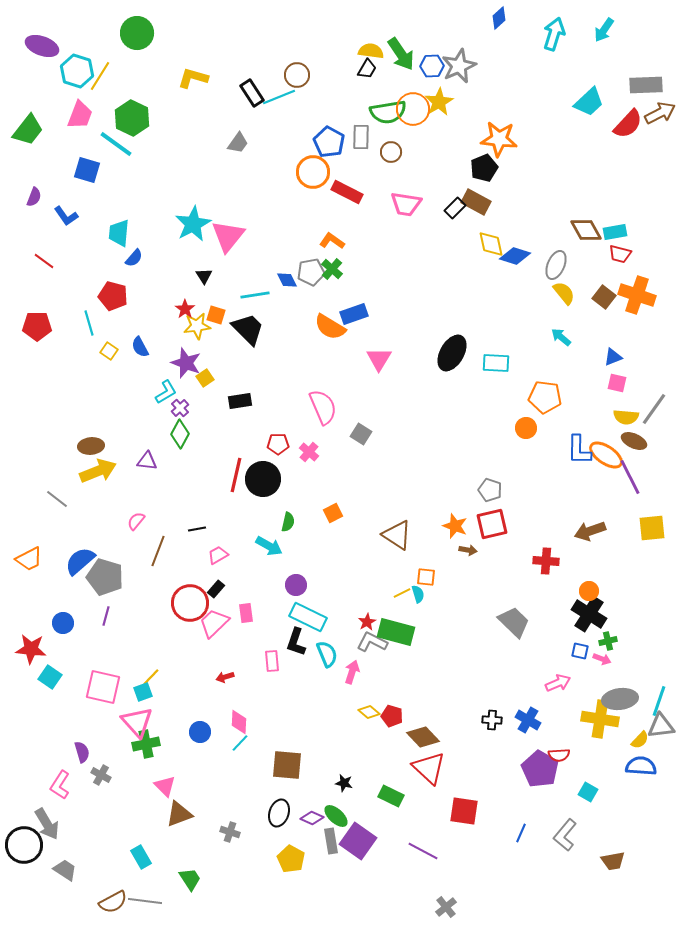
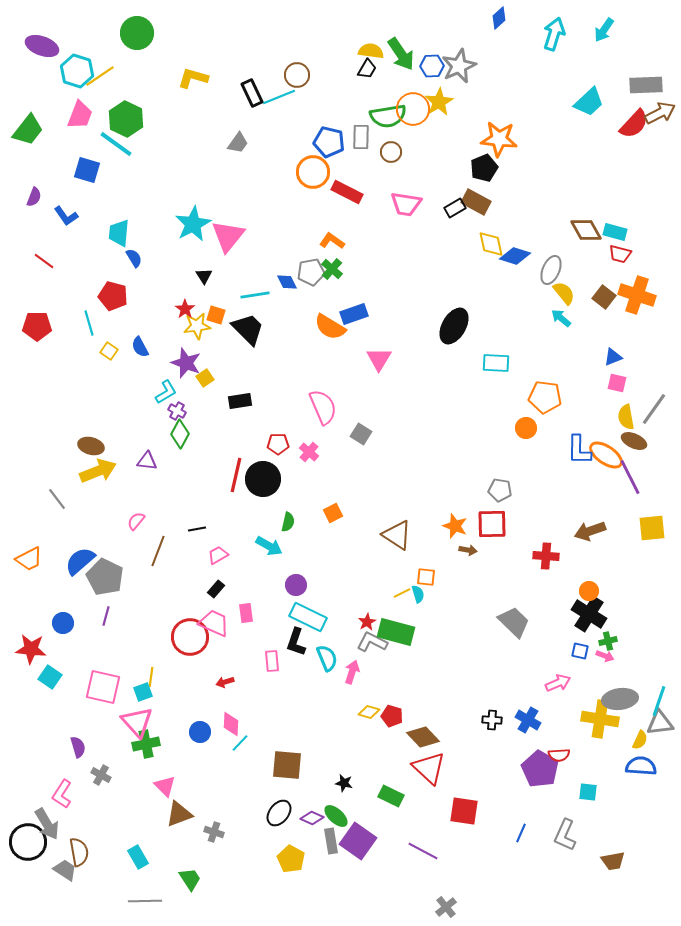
yellow line at (100, 76): rotated 24 degrees clockwise
black rectangle at (252, 93): rotated 8 degrees clockwise
green semicircle at (388, 112): moved 4 px down
green hexagon at (132, 118): moved 6 px left, 1 px down
red semicircle at (628, 124): moved 6 px right
blue pentagon at (329, 142): rotated 16 degrees counterclockwise
black rectangle at (455, 208): rotated 15 degrees clockwise
cyan rectangle at (615, 232): rotated 25 degrees clockwise
blue semicircle at (134, 258): rotated 72 degrees counterclockwise
gray ellipse at (556, 265): moved 5 px left, 5 px down
blue diamond at (287, 280): moved 2 px down
cyan arrow at (561, 337): moved 19 px up
black ellipse at (452, 353): moved 2 px right, 27 px up
purple cross at (180, 408): moved 3 px left, 3 px down; rotated 18 degrees counterclockwise
yellow semicircle at (626, 417): rotated 75 degrees clockwise
brown ellipse at (91, 446): rotated 20 degrees clockwise
gray pentagon at (490, 490): moved 10 px right; rotated 10 degrees counterclockwise
gray line at (57, 499): rotated 15 degrees clockwise
red square at (492, 524): rotated 12 degrees clockwise
red cross at (546, 561): moved 5 px up
gray pentagon at (105, 577): rotated 9 degrees clockwise
red circle at (190, 603): moved 34 px down
pink trapezoid at (214, 623): rotated 68 degrees clockwise
cyan semicircle at (327, 654): moved 4 px down
pink arrow at (602, 659): moved 3 px right, 3 px up
yellow line at (151, 677): rotated 36 degrees counterclockwise
red arrow at (225, 677): moved 5 px down
yellow diamond at (369, 712): rotated 25 degrees counterclockwise
pink diamond at (239, 722): moved 8 px left, 2 px down
gray triangle at (661, 726): moved 1 px left, 3 px up
yellow semicircle at (640, 740): rotated 18 degrees counterclockwise
purple semicircle at (82, 752): moved 4 px left, 5 px up
pink L-shape at (60, 785): moved 2 px right, 9 px down
cyan square at (588, 792): rotated 24 degrees counterclockwise
black ellipse at (279, 813): rotated 20 degrees clockwise
gray cross at (230, 832): moved 16 px left
gray L-shape at (565, 835): rotated 16 degrees counterclockwise
black circle at (24, 845): moved 4 px right, 3 px up
cyan rectangle at (141, 857): moved 3 px left
gray line at (145, 901): rotated 8 degrees counterclockwise
brown semicircle at (113, 902): moved 34 px left, 50 px up; rotated 72 degrees counterclockwise
